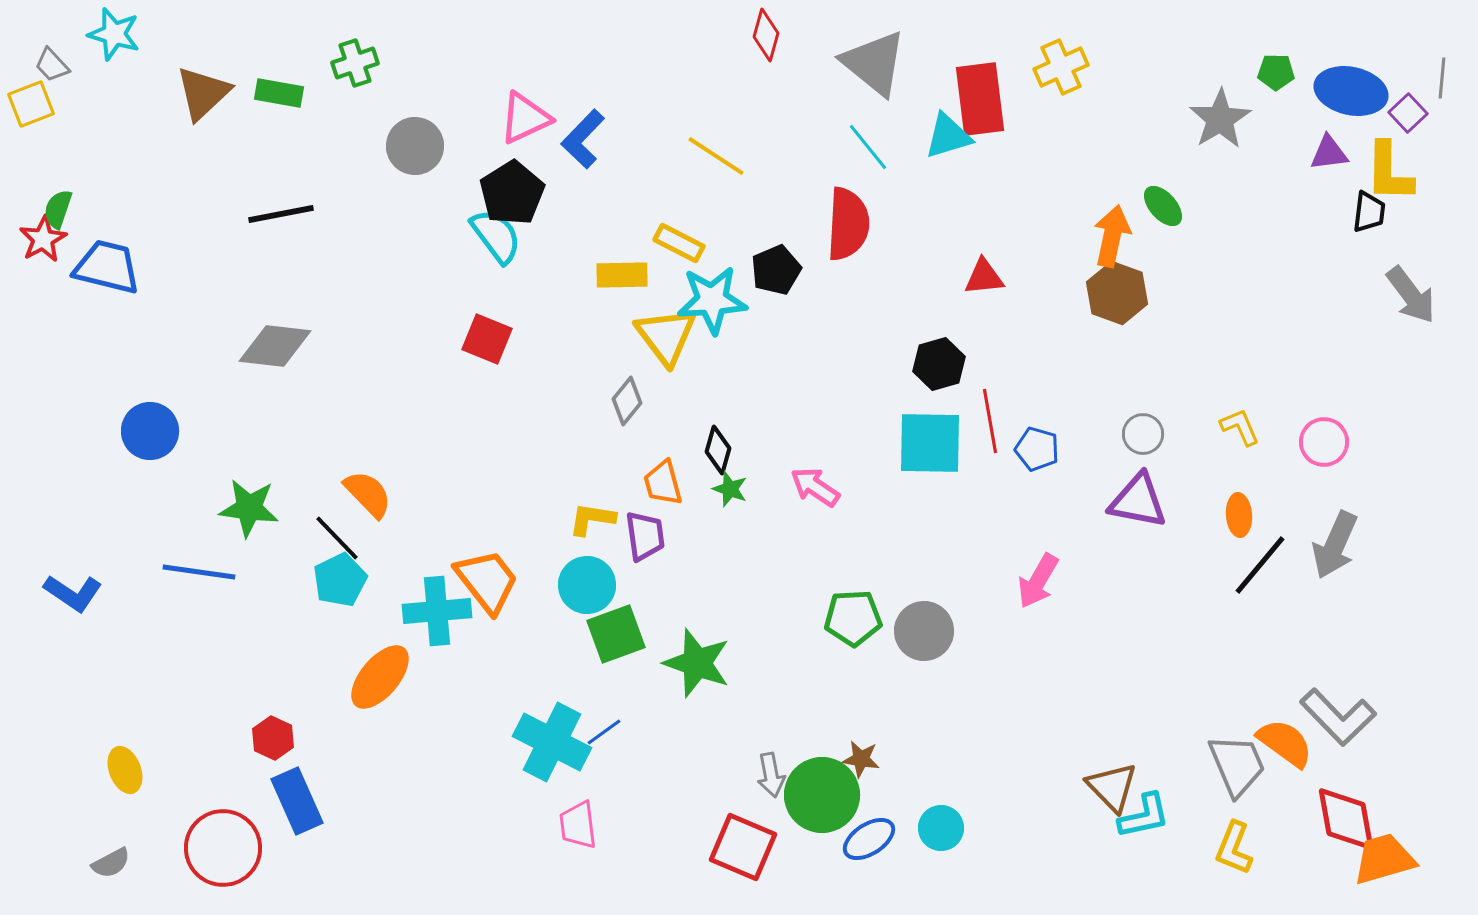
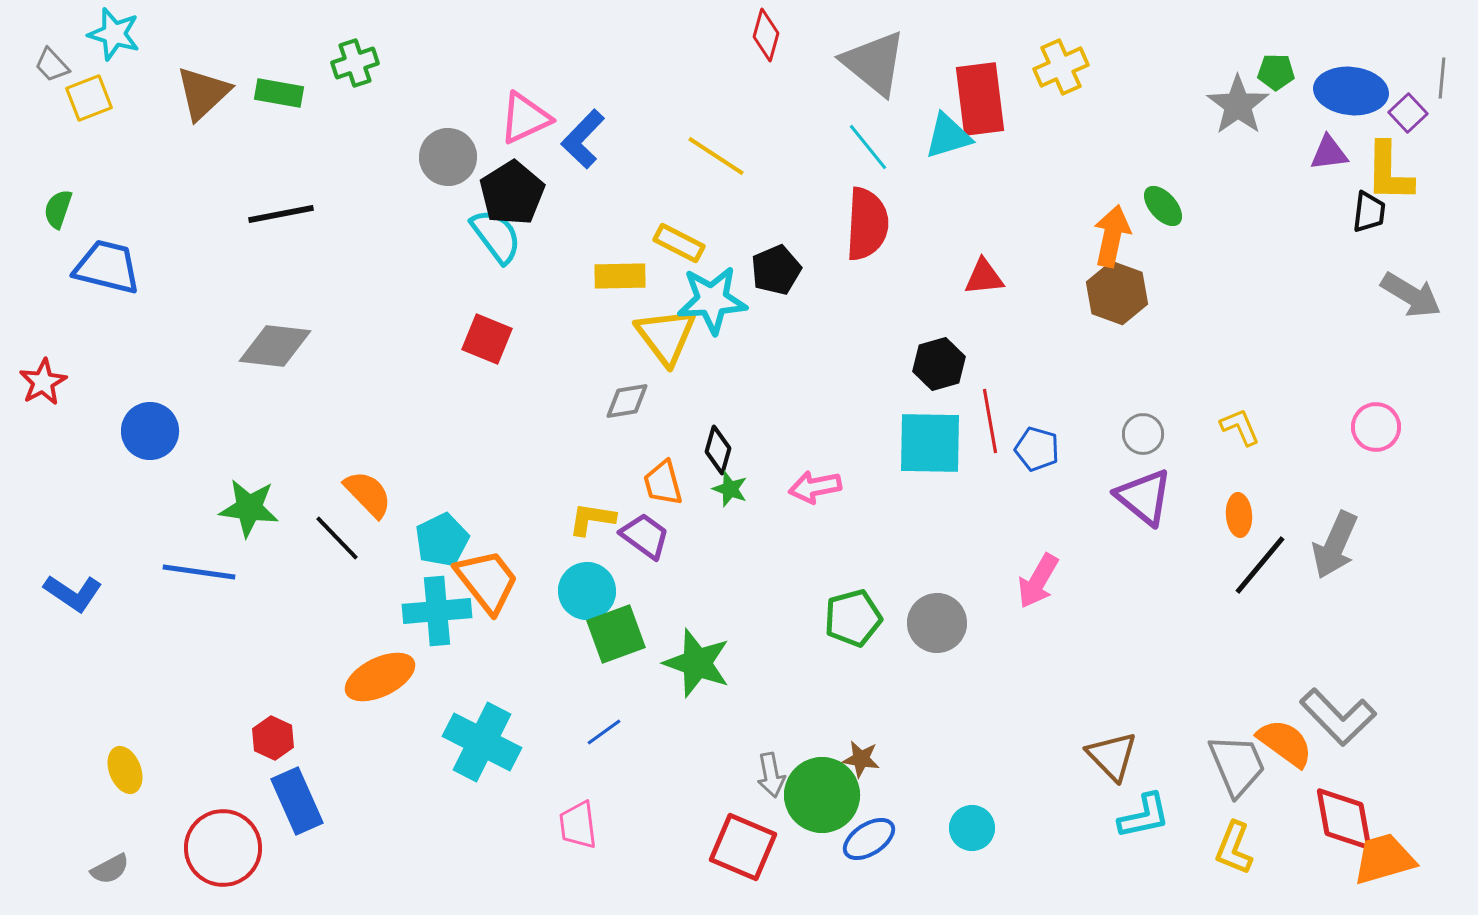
blue ellipse at (1351, 91): rotated 6 degrees counterclockwise
yellow square at (31, 104): moved 58 px right, 6 px up
gray star at (1220, 119): moved 18 px right, 14 px up; rotated 4 degrees counterclockwise
gray circle at (415, 146): moved 33 px right, 11 px down
red semicircle at (848, 224): moved 19 px right
red star at (43, 239): moved 143 px down
yellow rectangle at (622, 275): moved 2 px left, 1 px down
gray arrow at (1411, 295): rotated 22 degrees counterclockwise
gray diamond at (627, 401): rotated 42 degrees clockwise
pink circle at (1324, 442): moved 52 px right, 15 px up
pink arrow at (815, 487): rotated 45 degrees counterclockwise
purple triangle at (1138, 501): moved 6 px right, 4 px up; rotated 28 degrees clockwise
purple trapezoid at (645, 536): rotated 46 degrees counterclockwise
cyan pentagon at (340, 580): moved 102 px right, 40 px up
cyan circle at (587, 585): moved 6 px down
green pentagon at (853, 618): rotated 12 degrees counterclockwise
gray circle at (924, 631): moved 13 px right, 8 px up
orange ellipse at (380, 677): rotated 24 degrees clockwise
cyan cross at (552, 742): moved 70 px left
brown triangle at (1112, 787): moved 31 px up
red diamond at (1346, 819): moved 2 px left
cyan circle at (941, 828): moved 31 px right
gray semicircle at (111, 863): moved 1 px left, 6 px down
